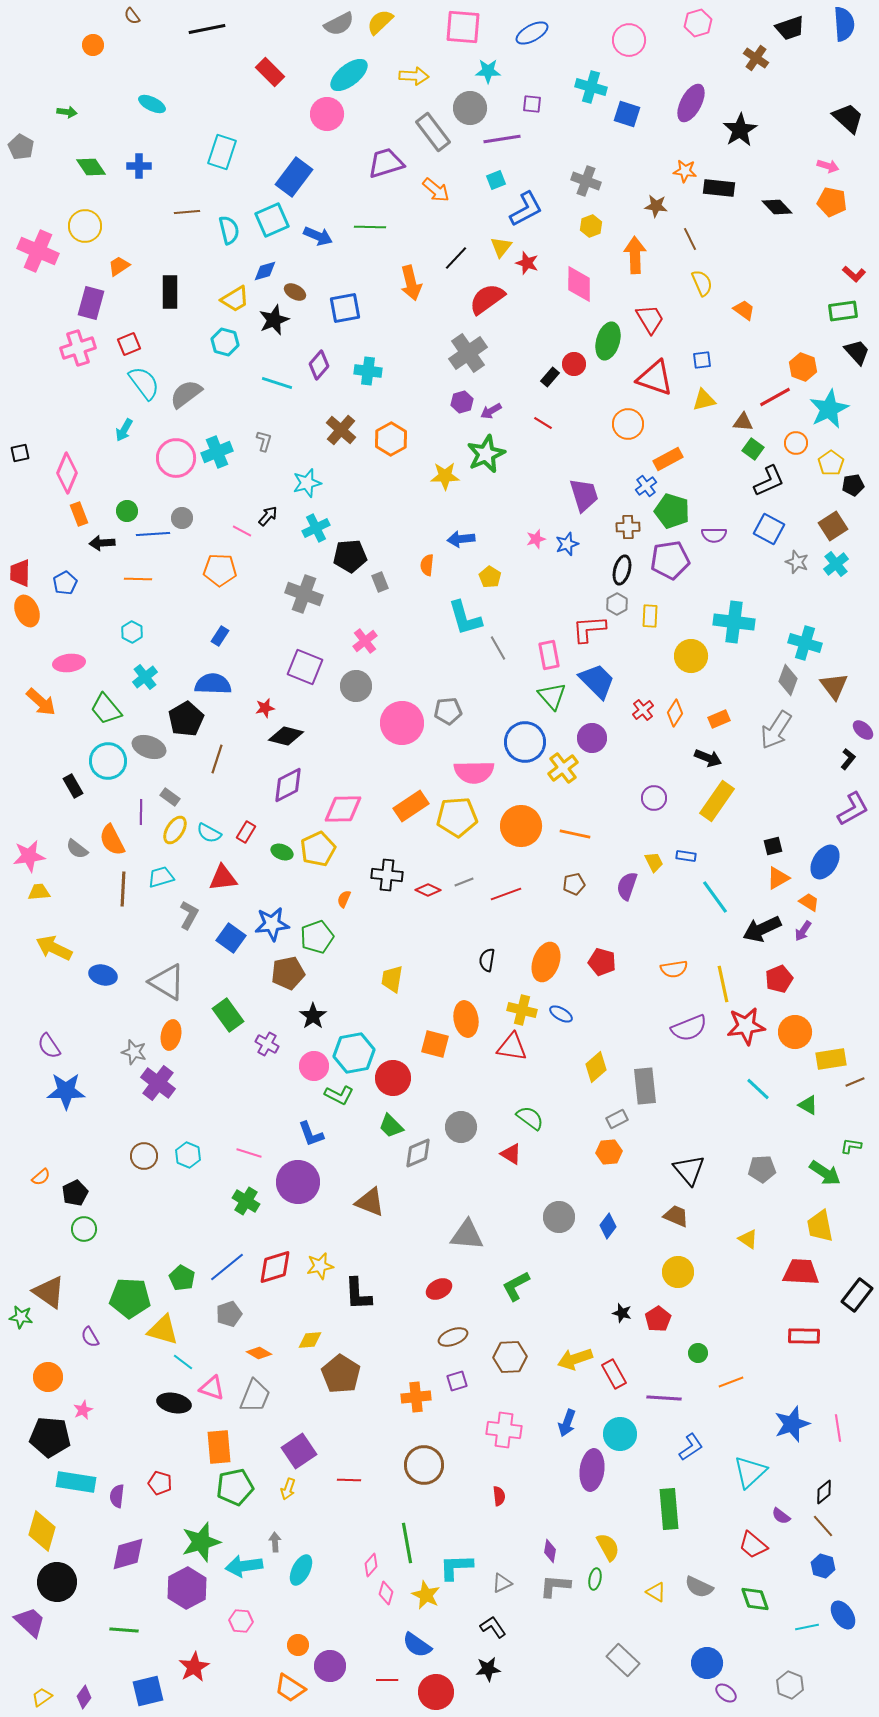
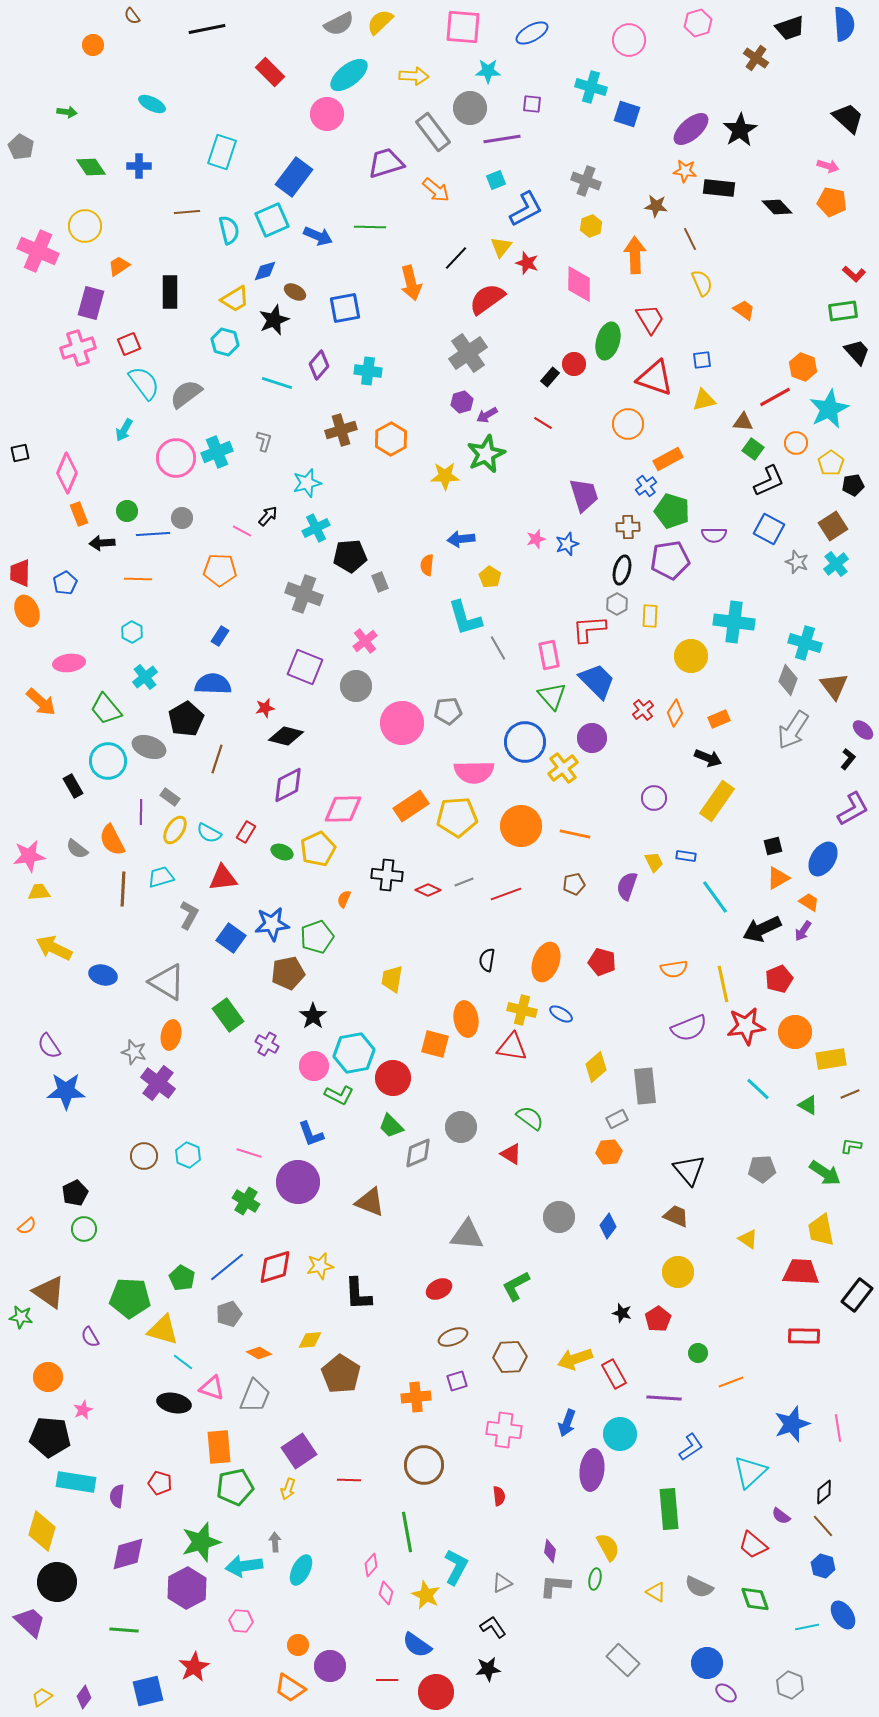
purple ellipse at (691, 103): moved 26 px down; rotated 21 degrees clockwise
purple arrow at (491, 411): moved 4 px left, 4 px down
brown cross at (341, 430): rotated 32 degrees clockwise
gray arrow at (776, 730): moved 17 px right
blue ellipse at (825, 862): moved 2 px left, 3 px up
brown line at (855, 1082): moved 5 px left, 12 px down
orange semicircle at (41, 1177): moved 14 px left, 49 px down
yellow trapezoid at (820, 1226): moved 1 px right, 4 px down
green line at (407, 1543): moved 11 px up
cyan L-shape at (456, 1567): rotated 120 degrees clockwise
